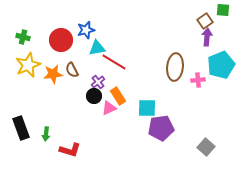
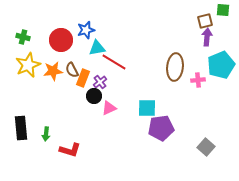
brown square: rotated 21 degrees clockwise
orange star: moved 3 px up
purple cross: moved 2 px right
orange rectangle: moved 35 px left, 18 px up; rotated 54 degrees clockwise
black rectangle: rotated 15 degrees clockwise
